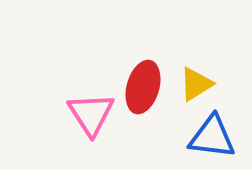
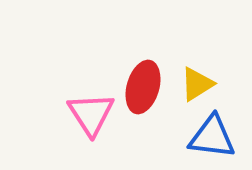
yellow triangle: moved 1 px right
